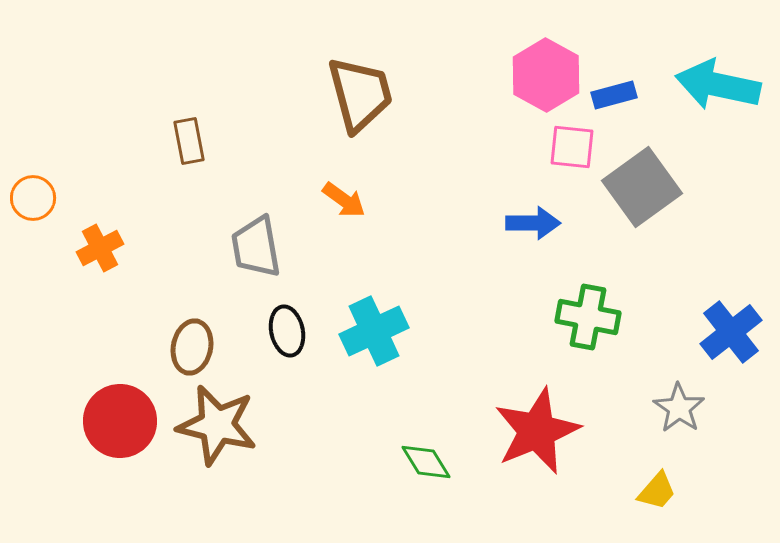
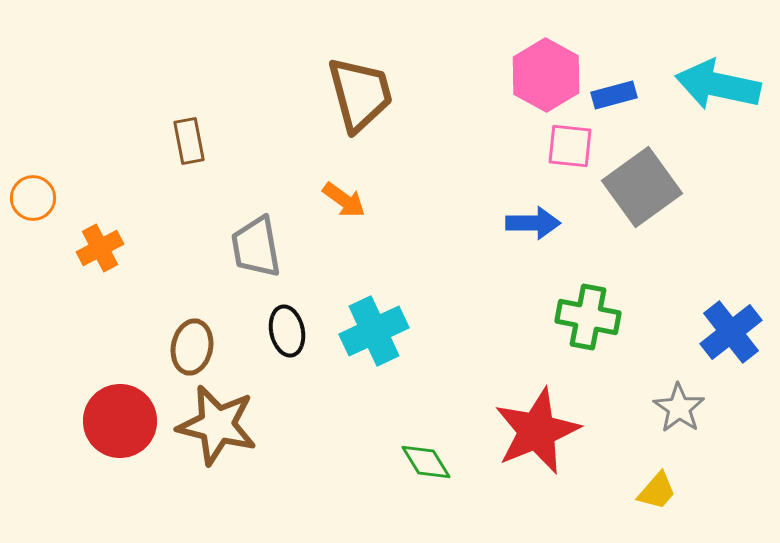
pink square: moved 2 px left, 1 px up
